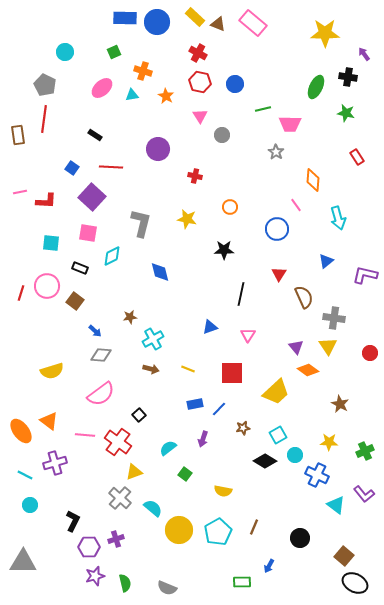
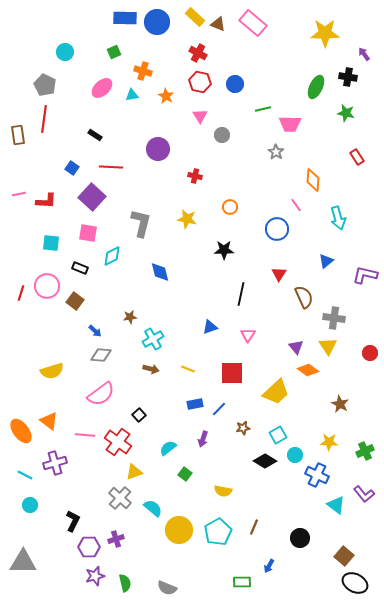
pink line at (20, 192): moved 1 px left, 2 px down
